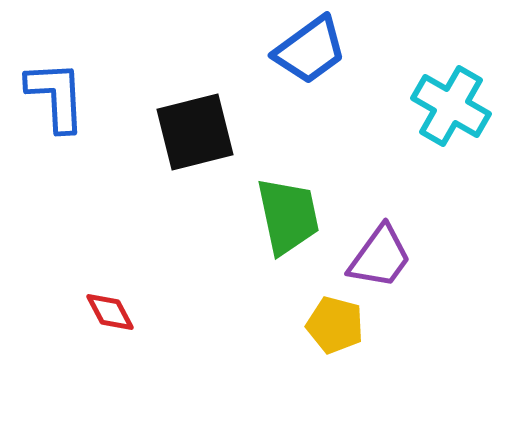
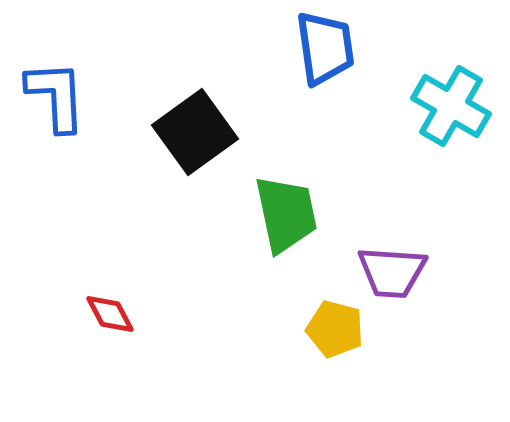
blue trapezoid: moved 15 px right, 2 px up; rotated 62 degrees counterclockwise
black square: rotated 22 degrees counterclockwise
green trapezoid: moved 2 px left, 2 px up
purple trapezoid: moved 12 px right, 15 px down; rotated 58 degrees clockwise
red diamond: moved 2 px down
yellow pentagon: moved 4 px down
